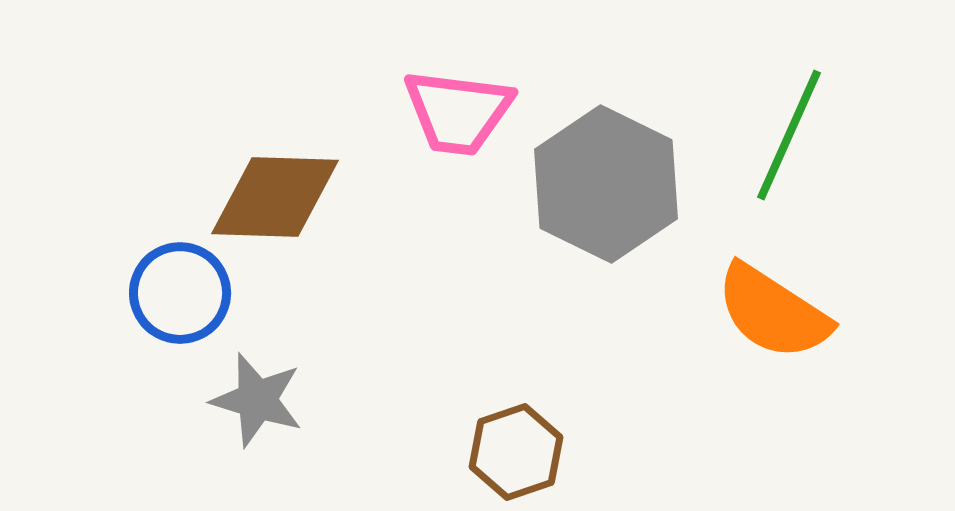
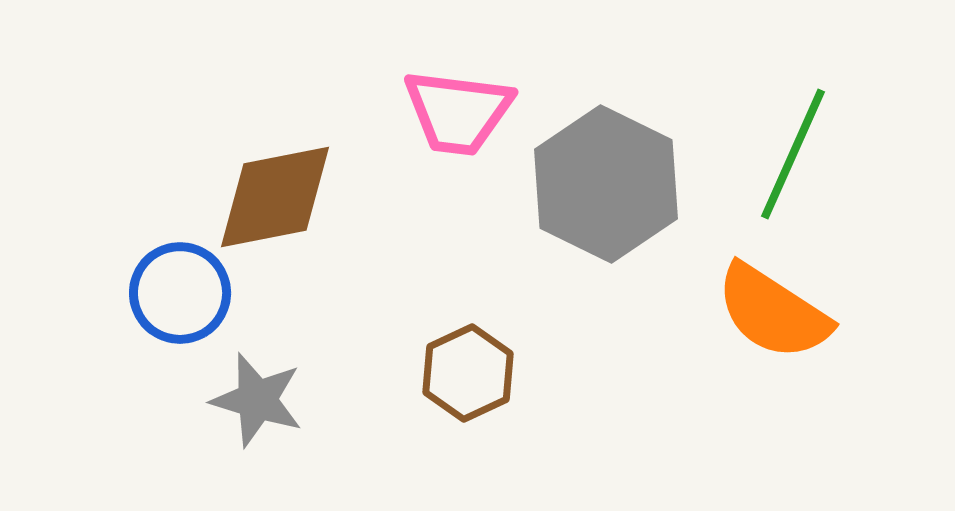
green line: moved 4 px right, 19 px down
brown diamond: rotated 13 degrees counterclockwise
brown hexagon: moved 48 px left, 79 px up; rotated 6 degrees counterclockwise
